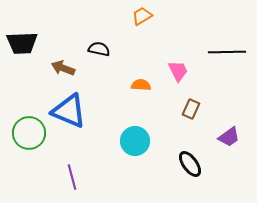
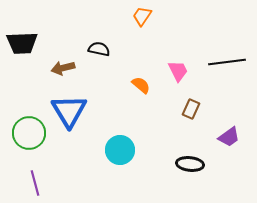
orange trapezoid: rotated 25 degrees counterclockwise
black line: moved 10 px down; rotated 6 degrees counterclockwise
brown arrow: rotated 35 degrees counterclockwise
orange semicircle: rotated 36 degrees clockwise
blue triangle: rotated 36 degrees clockwise
cyan circle: moved 15 px left, 9 px down
black ellipse: rotated 48 degrees counterclockwise
purple line: moved 37 px left, 6 px down
